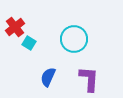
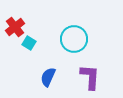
purple L-shape: moved 1 px right, 2 px up
